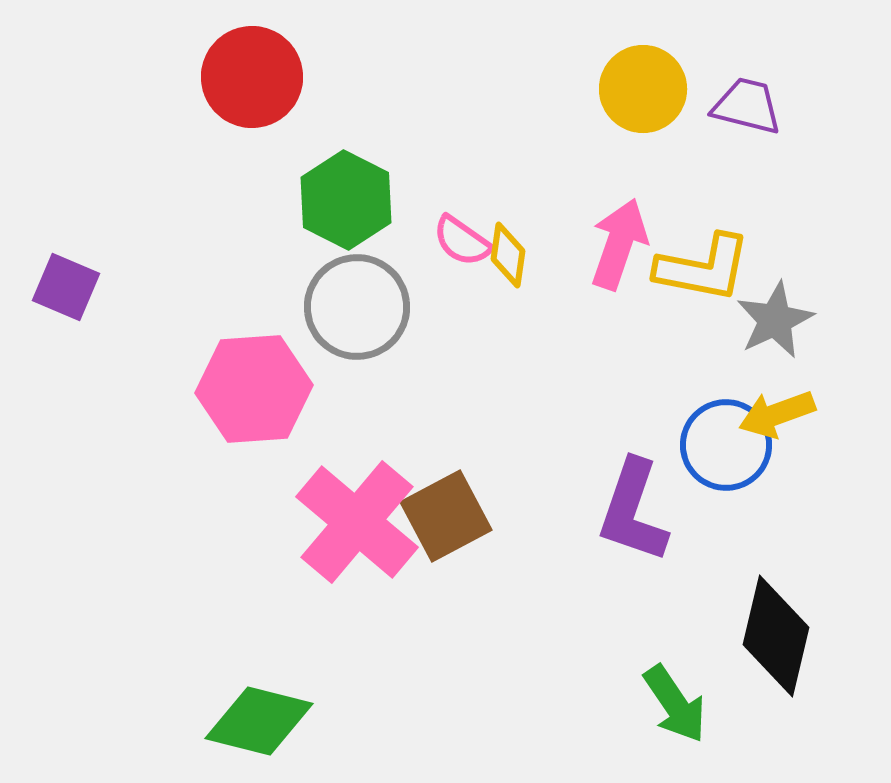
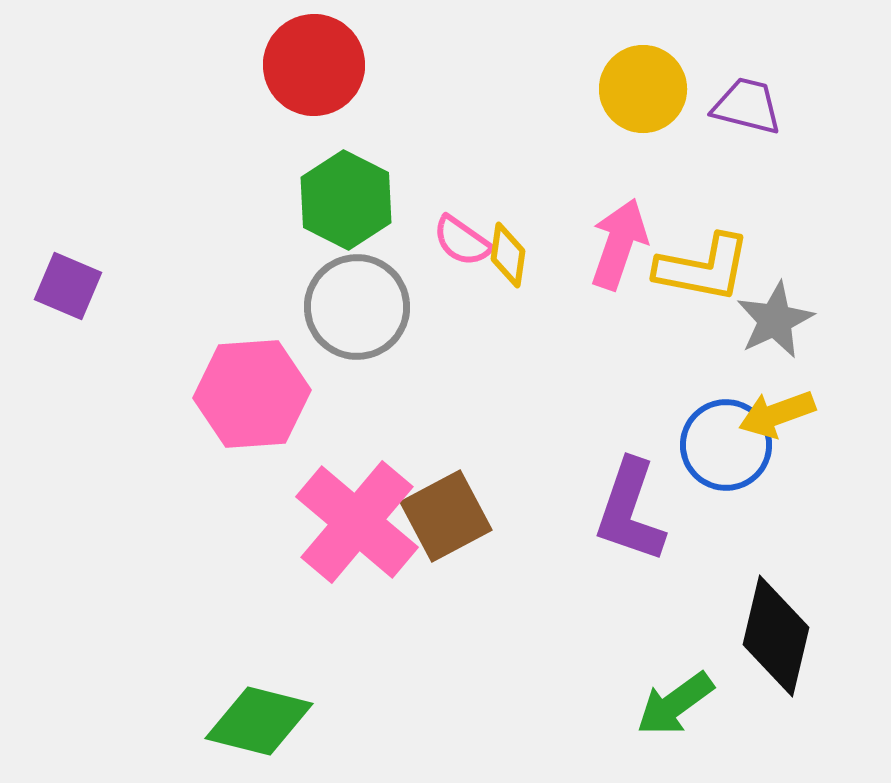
red circle: moved 62 px right, 12 px up
purple square: moved 2 px right, 1 px up
pink hexagon: moved 2 px left, 5 px down
purple L-shape: moved 3 px left
green arrow: rotated 88 degrees clockwise
